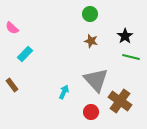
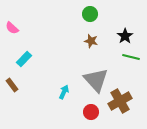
cyan rectangle: moved 1 px left, 5 px down
brown cross: rotated 25 degrees clockwise
